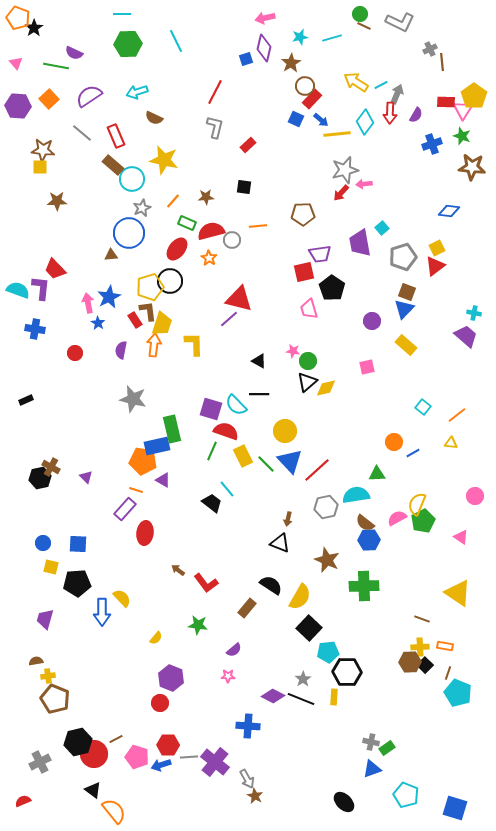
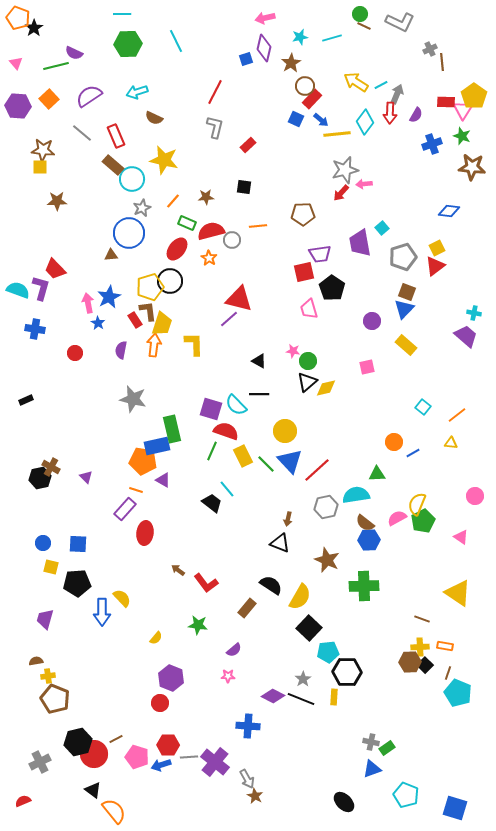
green line at (56, 66): rotated 25 degrees counterclockwise
purple L-shape at (41, 288): rotated 10 degrees clockwise
